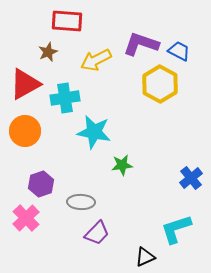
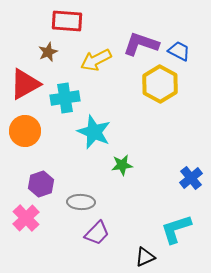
cyan star: rotated 12 degrees clockwise
